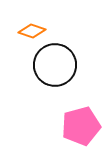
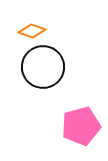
black circle: moved 12 px left, 2 px down
